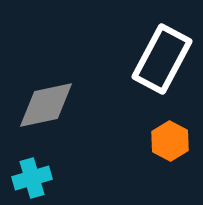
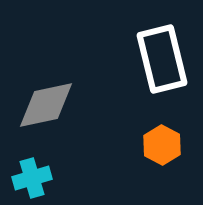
white rectangle: rotated 42 degrees counterclockwise
orange hexagon: moved 8 px left, 4 px down
